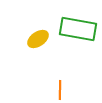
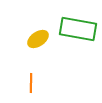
orange line: moved 29 px left, 7 px up
